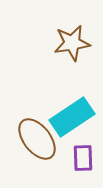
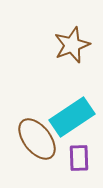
brown star: moved 2 px down; rotated 12 degrees counterclockwise
purple rectangle: moved 4 px left
